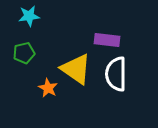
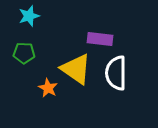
cyan star: rotated 10 degrees counterclockwise
purple rectangle: moved 7 px left, 1 px up
green pentagon: rotated 15 degrees clockwise
white semicircle: moved 1 px up
